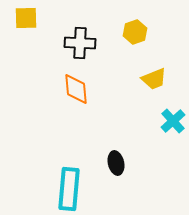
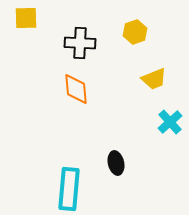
cyan cross: moved 3 px left, 1 px down
